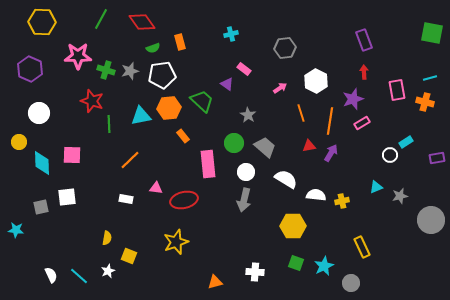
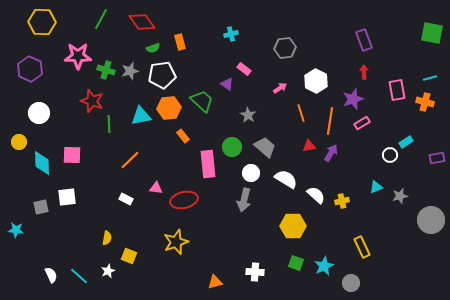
green circle at (234, 143): moved 2 px left, 4 px down
white circle at (246, 172): moved 5 px right, 1 px down
white semicircle at (316, 195): rotated 36 degrees clockwise
white rectangle at (126, 199): rotated 16 degrees clockwise
